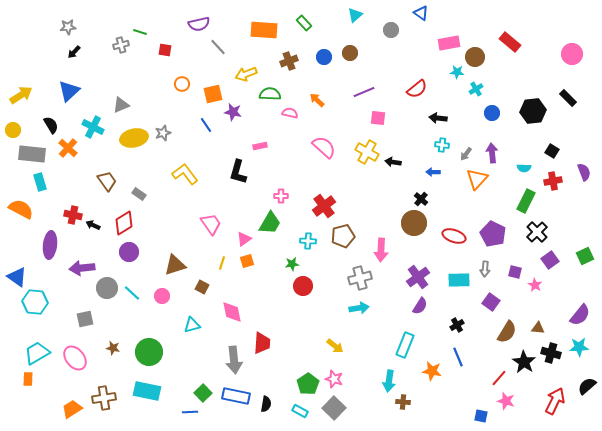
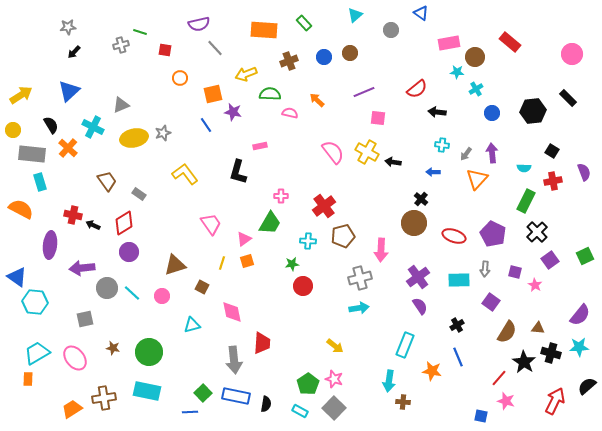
gray line at (218, 47): moved 3 px left, 1 px down
orange circle at (182, 84): moved 2 px left, 6 px up
black arrow at (438, 118): moved 1 px left, 6 px up
pink semicircle at (324, 147): moved 9 px right, 5 px down; rotated 10 degrees clockwise
purple semicircle at (420, 306): rotated 66 degrees counterclockwise
